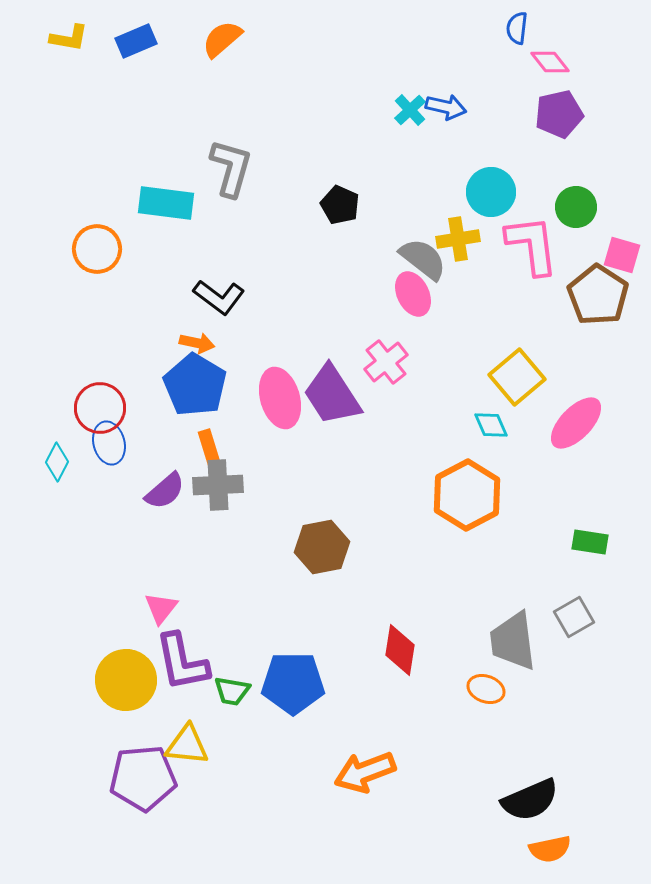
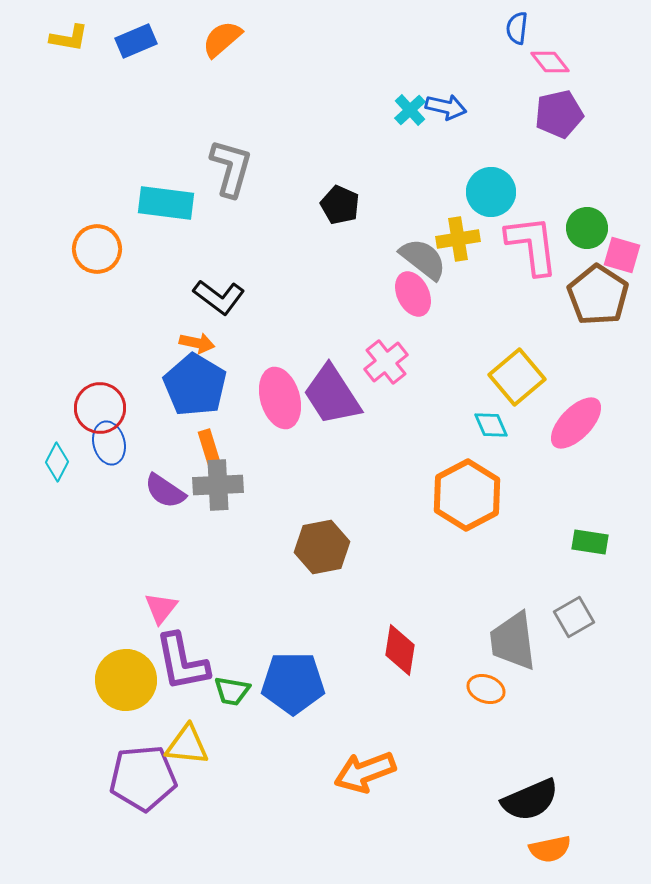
green circle at (576, 207): moved 11 px right, 21 px down
purple semicircle at (165, 491): rotated 75 degrees clockwise
